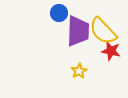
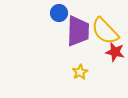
yellow semicircle: moved 2 px right
red star: moved 4 px right, 1 px down
yellow star: moved 1 px right, 1 px down
